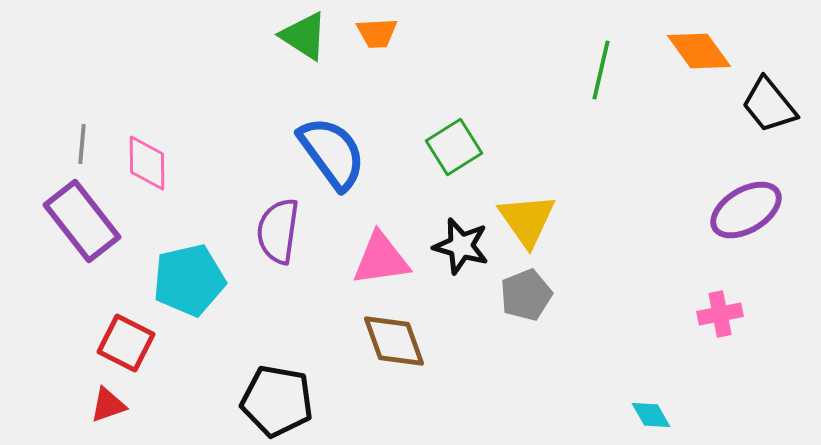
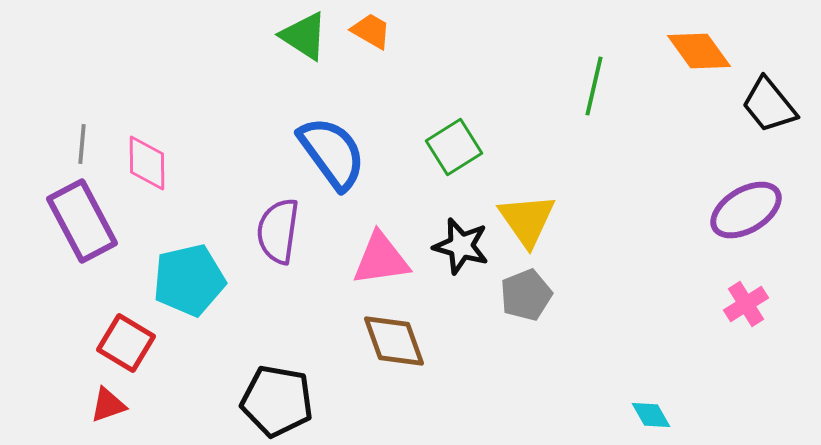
orange trapezoid: moved 6 px left, 2 px up; rotated 147 degrees counterclockwise
green line: moved 7 px left, 16 px down
purple rectangle: rotated 10 degrees clockwise
pink cross: moved 26 px right, 10 px up; rotated 21 degrees counterclockwise
red square: rotated 4 degrees clockwise
